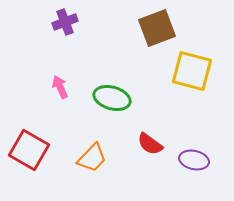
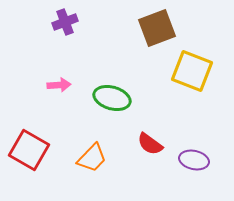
yellow square: rotated 6 degrees clockwise
pink arrow: moved 1 px left, 2 px up; rotated 110 degrees clockwise
